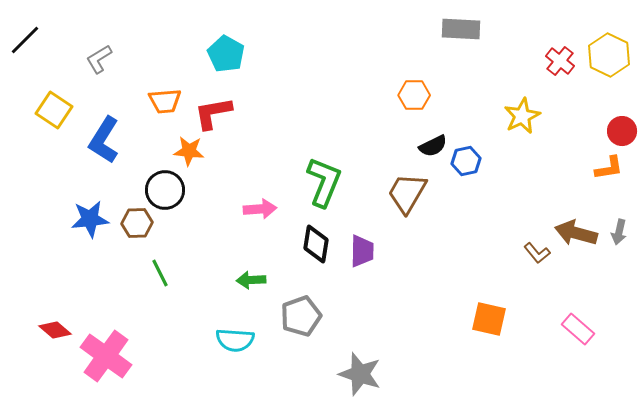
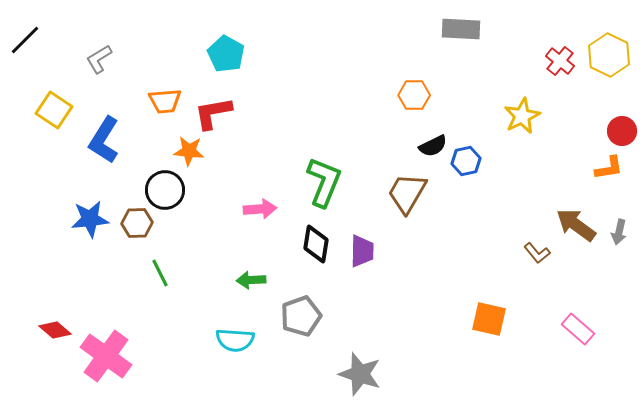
brown arrow: moved 8 px up; rotated 21 degrees clockwise
